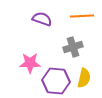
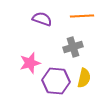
pink star: rotated 15 degrees counterclockwise
